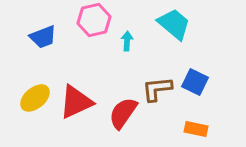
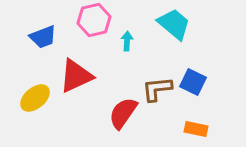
blue square: moved 2 px left
red triangle: moved 26 px up
